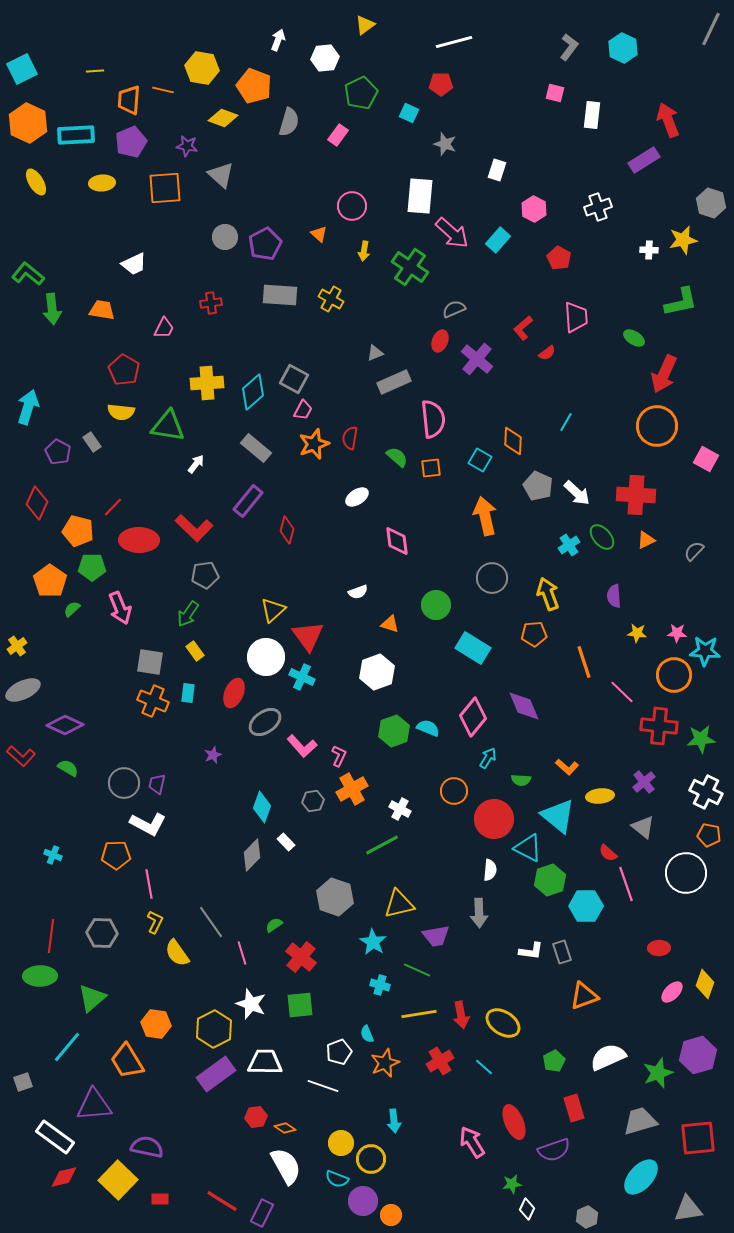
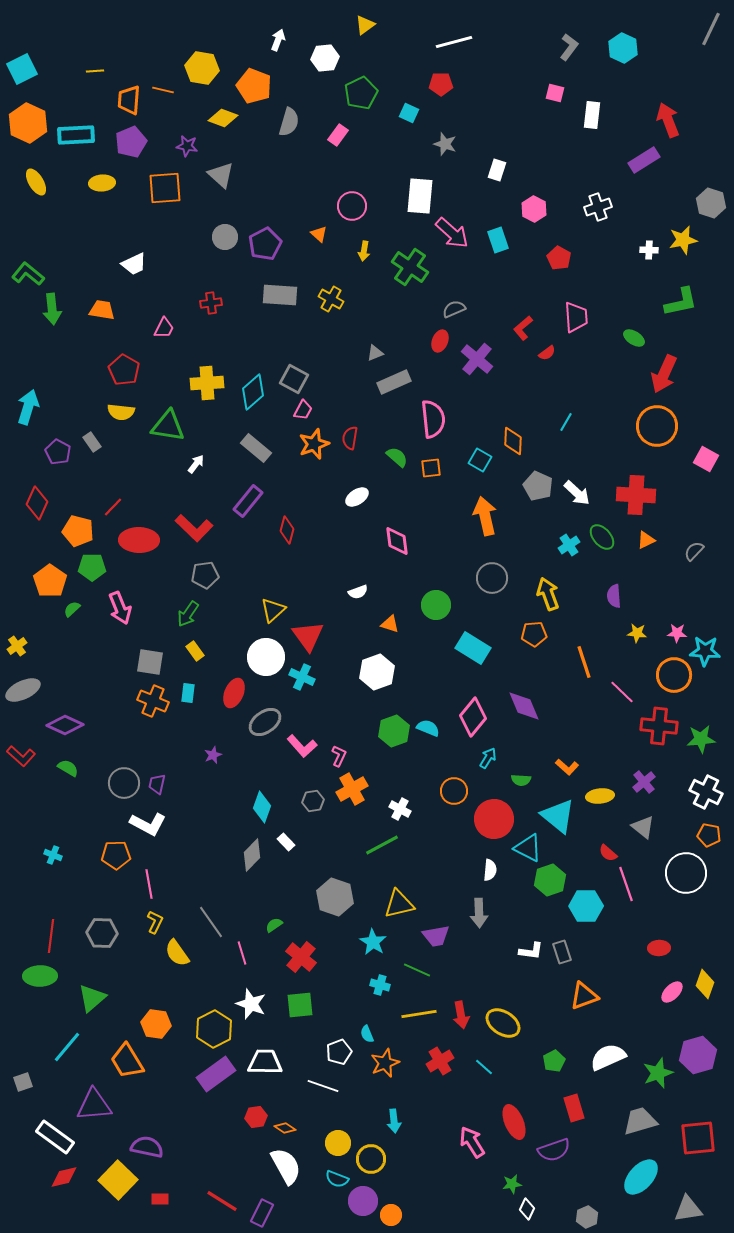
cyan rectangle at (498, 240): rotated 60 degrees counterclockwise
yellow circle at (341, 1143): moved 3 px left
